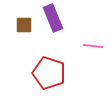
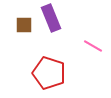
purple rectangle: moved 2 px left
pink line: rotated 24 degrees clockwise
